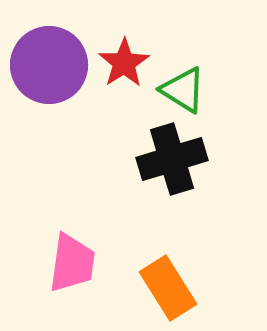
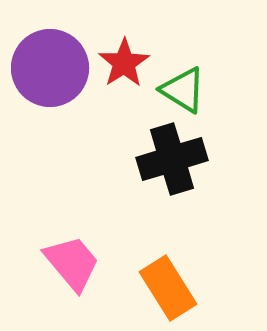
purple circle: moved 1 px right, 3 px down
pink trapezoid: rotated 48 degrees counterclockwise
